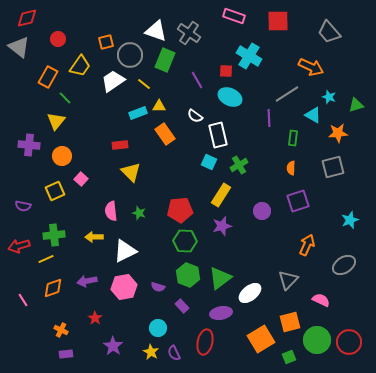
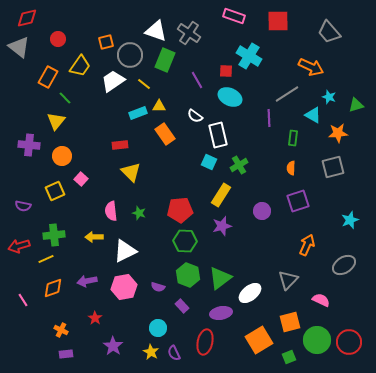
orange square at (261, 339): moved 2 px left, 1 px down
